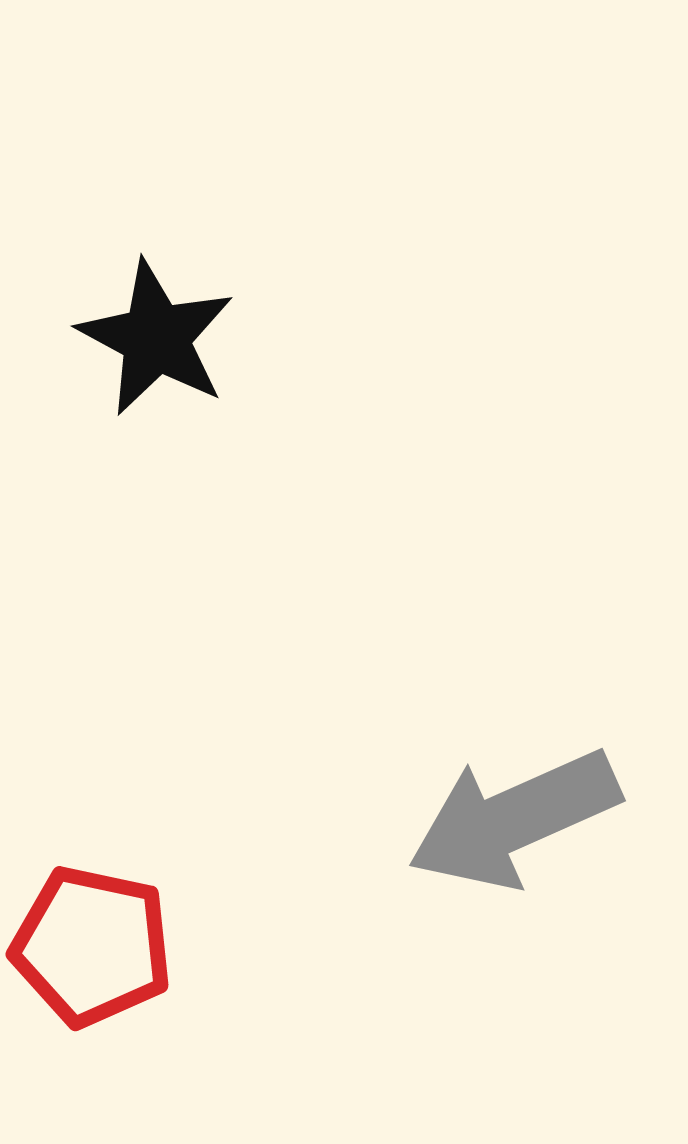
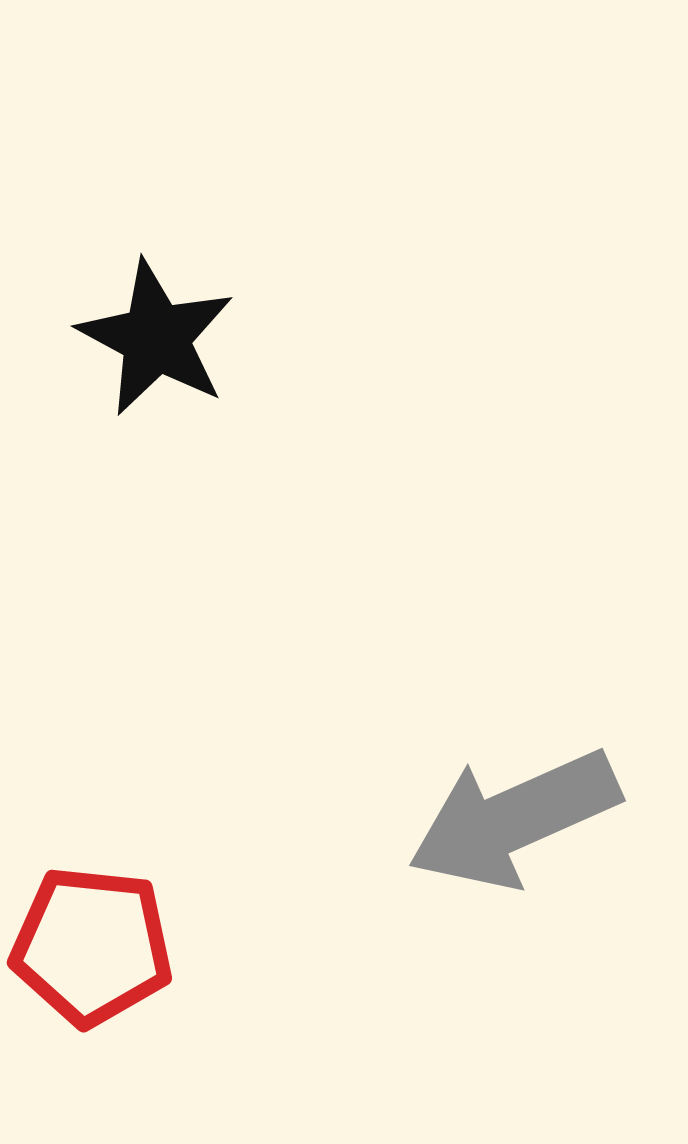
red pentagon: rotated 6 degrees counterclockwise
